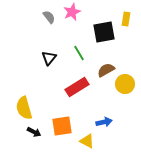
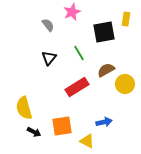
gray semicircle: moved 1 px left, 8 px down
